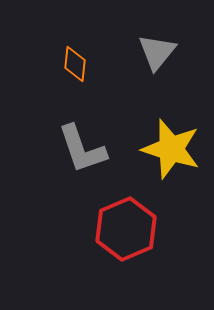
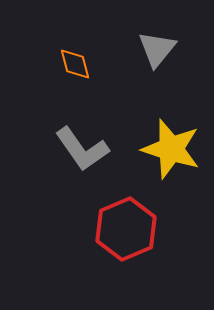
gray triangle: moved 3 px up
orange diamond: rotated 21 degrees counterclockwise
gray L-shape: rotated 16 degrees counterclockwise
